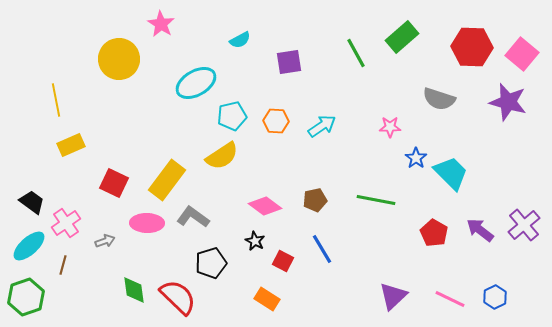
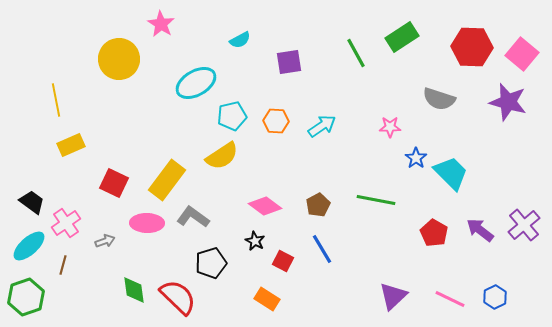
green rectangle at (402, 37): rotated 8 degrees clockwise
brown pentagon at (315, 200): moved 3 px right, 5 px down; rotated 15 degrees counterclockwise
